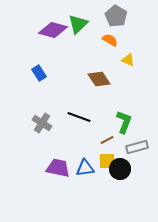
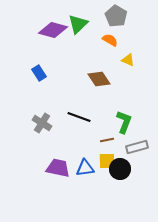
brown line: rotated 16 degrees clockwise
